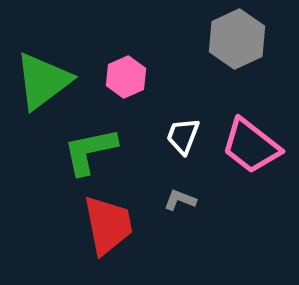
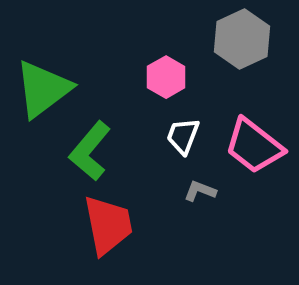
gray hexagon: moved 5 px right
pink hexagon: moved 40 px right; rotated 6 degrees counterclockwise
green triangle: moved 8 px down
pink trapezoid: moved 3 px right
green L-shape: rotated 38 degrees counterclockwise
gray L-shape: moved 20 px right, 9 px up
